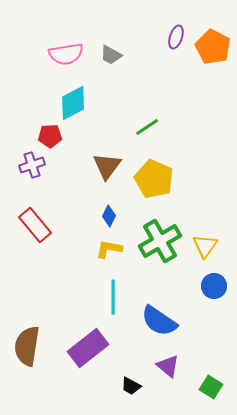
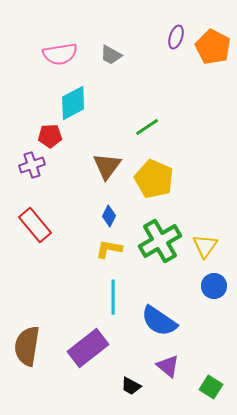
pink semicircle: moved 6 px left
